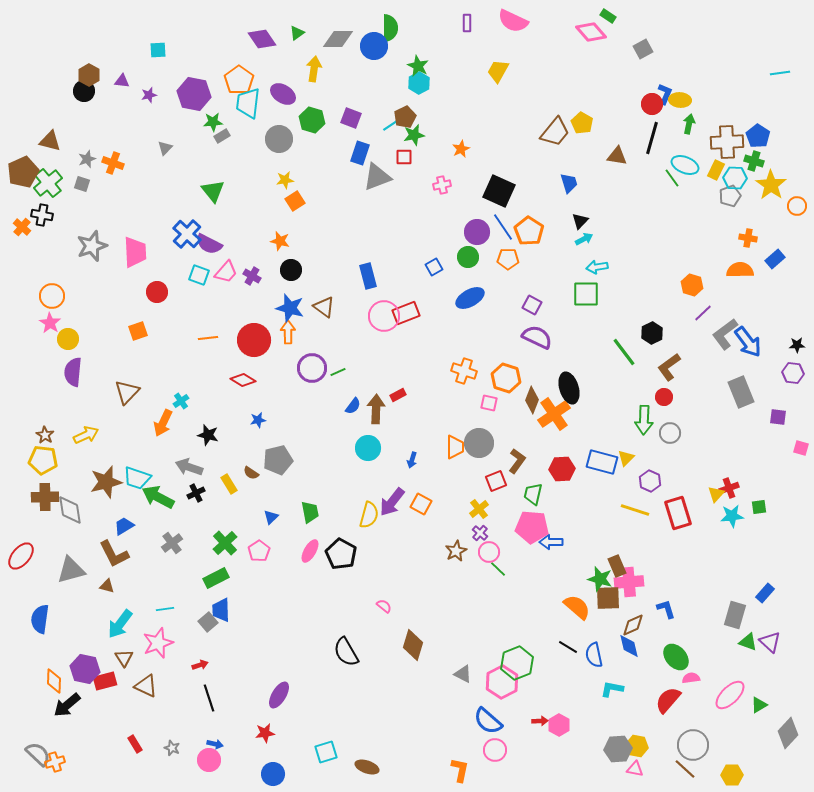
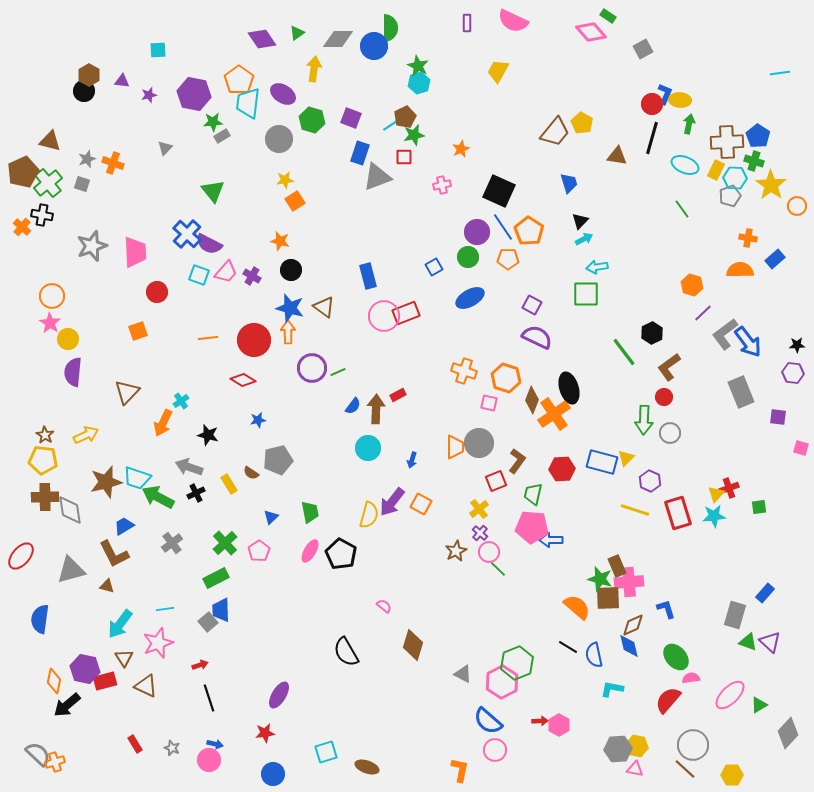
cyan hexagon at (419, 83): rotated 10 degrees clockwise
green line at (672, 178): moved 10 px right, 31 px down
cyan star at (732, 516): moved 18 px left
blue arrow at (551, 542): moved 2 px up
orange diamond at (54, 681): rotated 10 degrees clockwise
